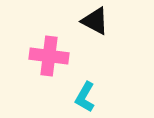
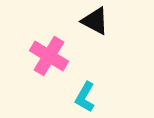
pink cross: rotated 24 degrees clockwise
